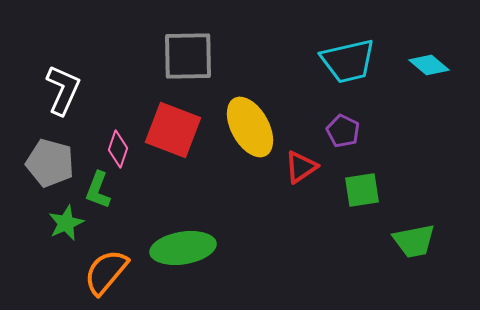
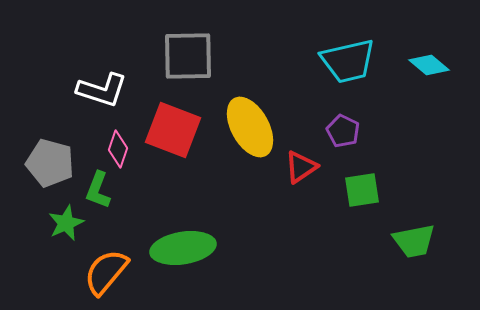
white L-shape: moved 39 px right; rotated 84 degrees clockwise
